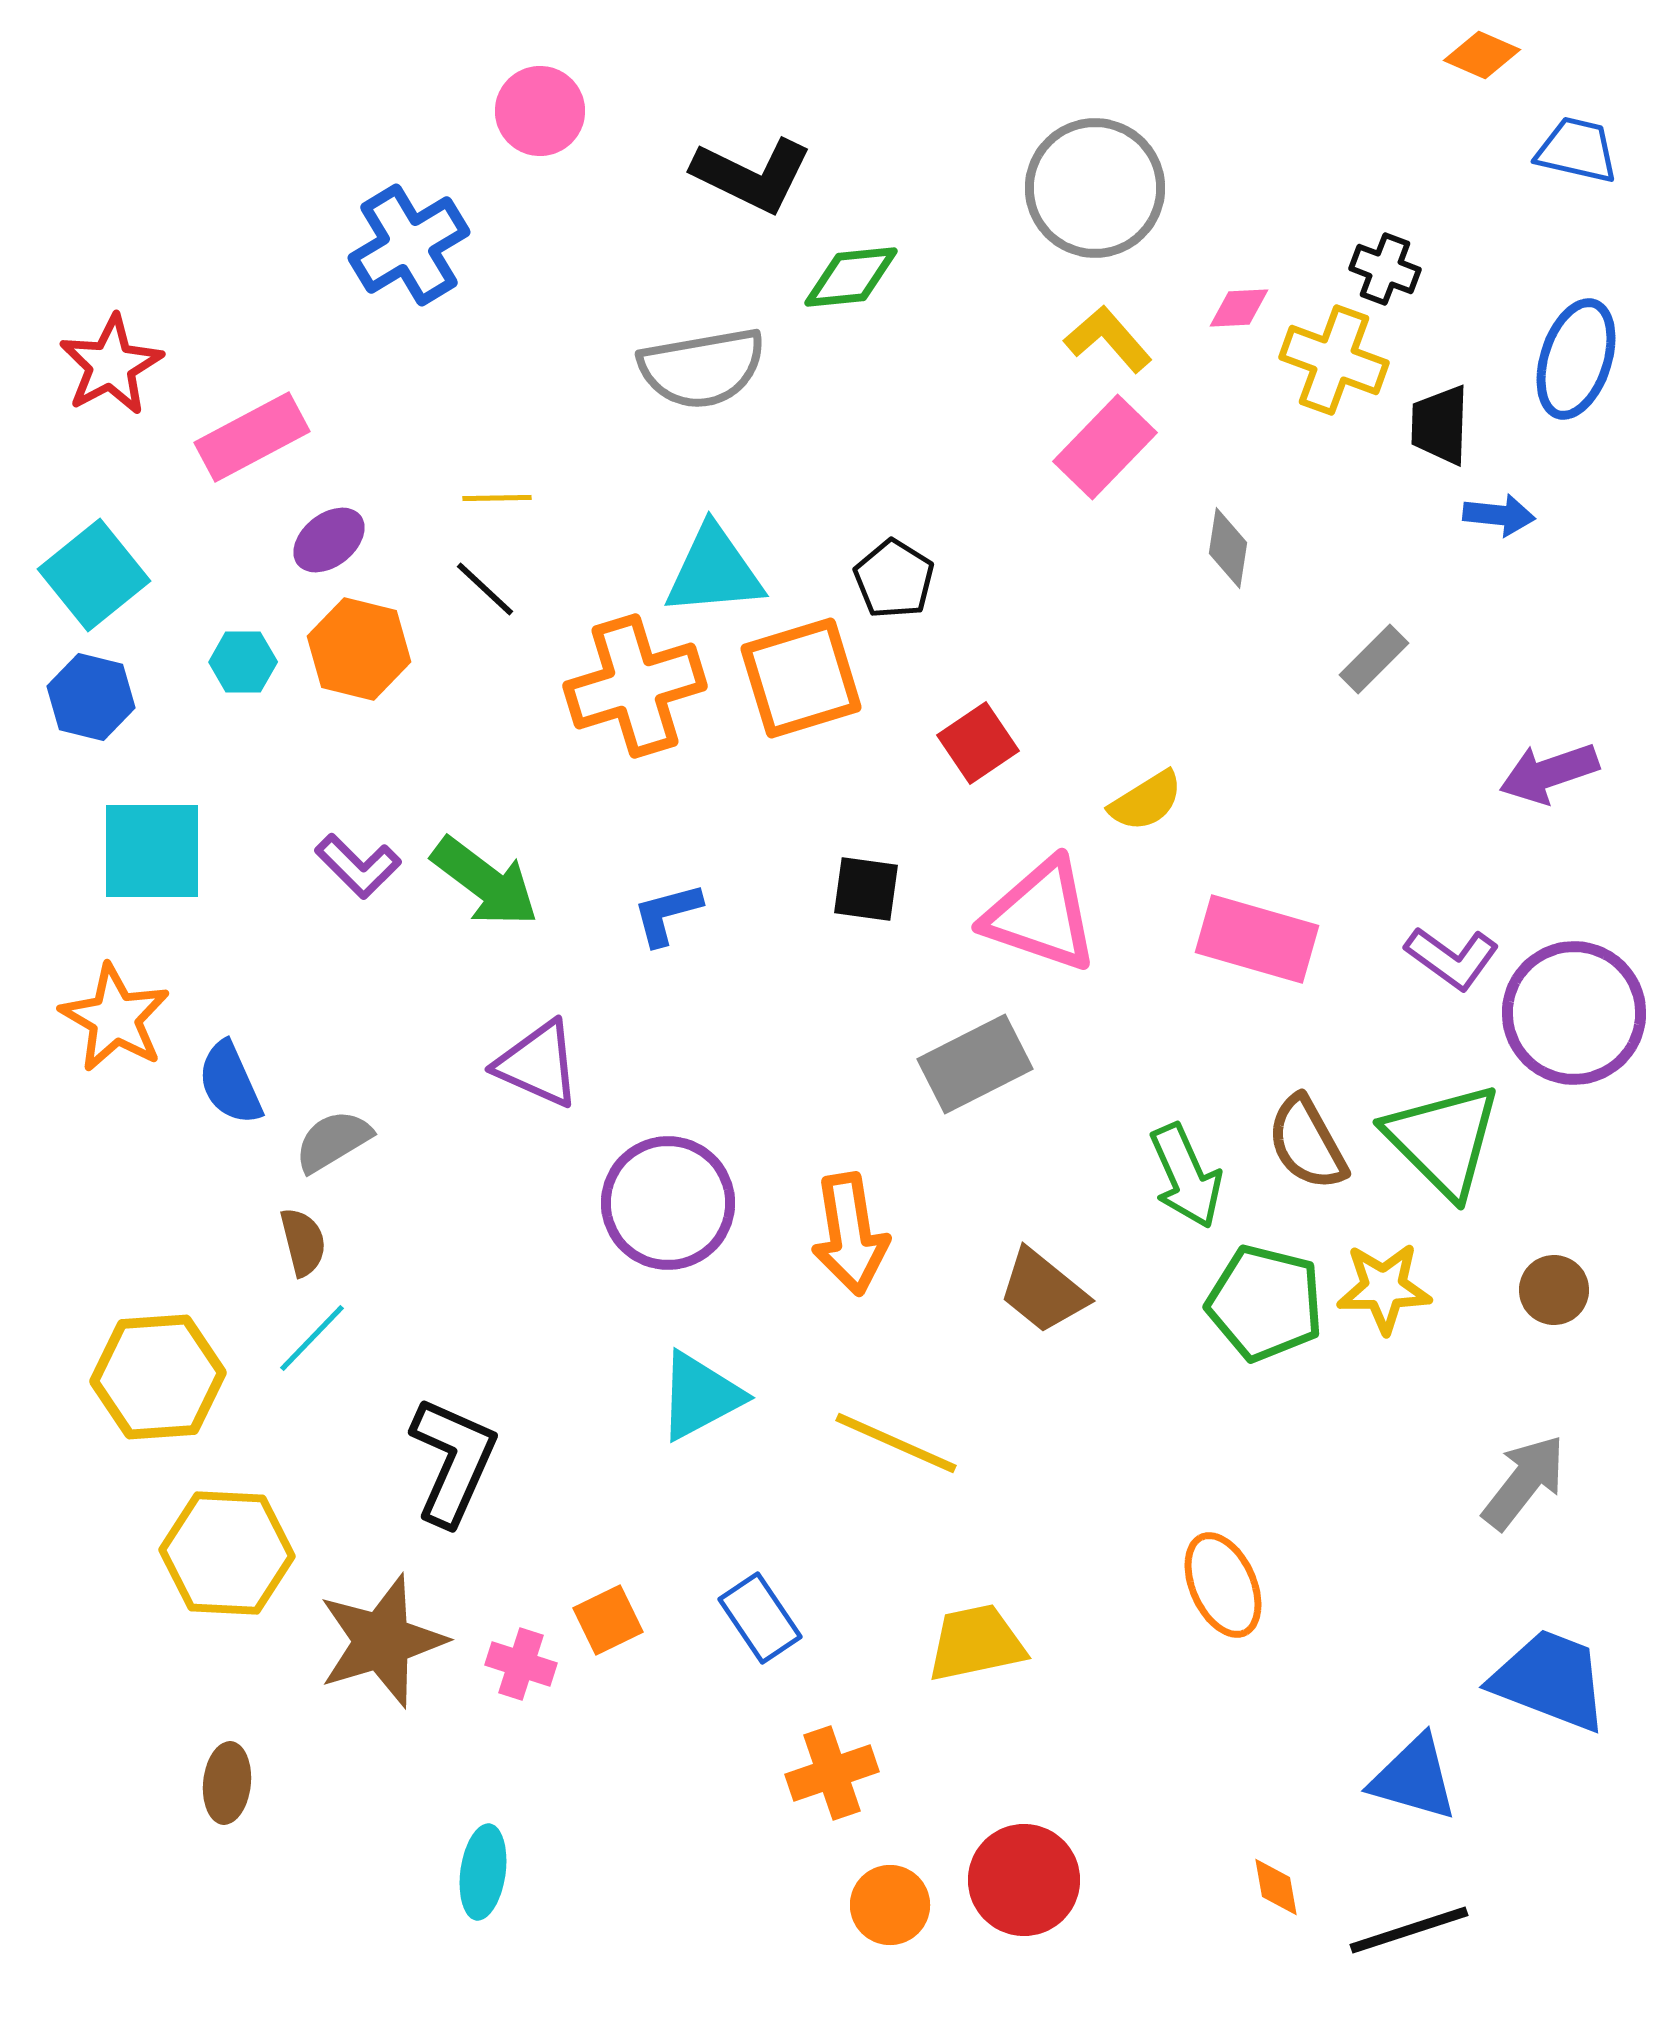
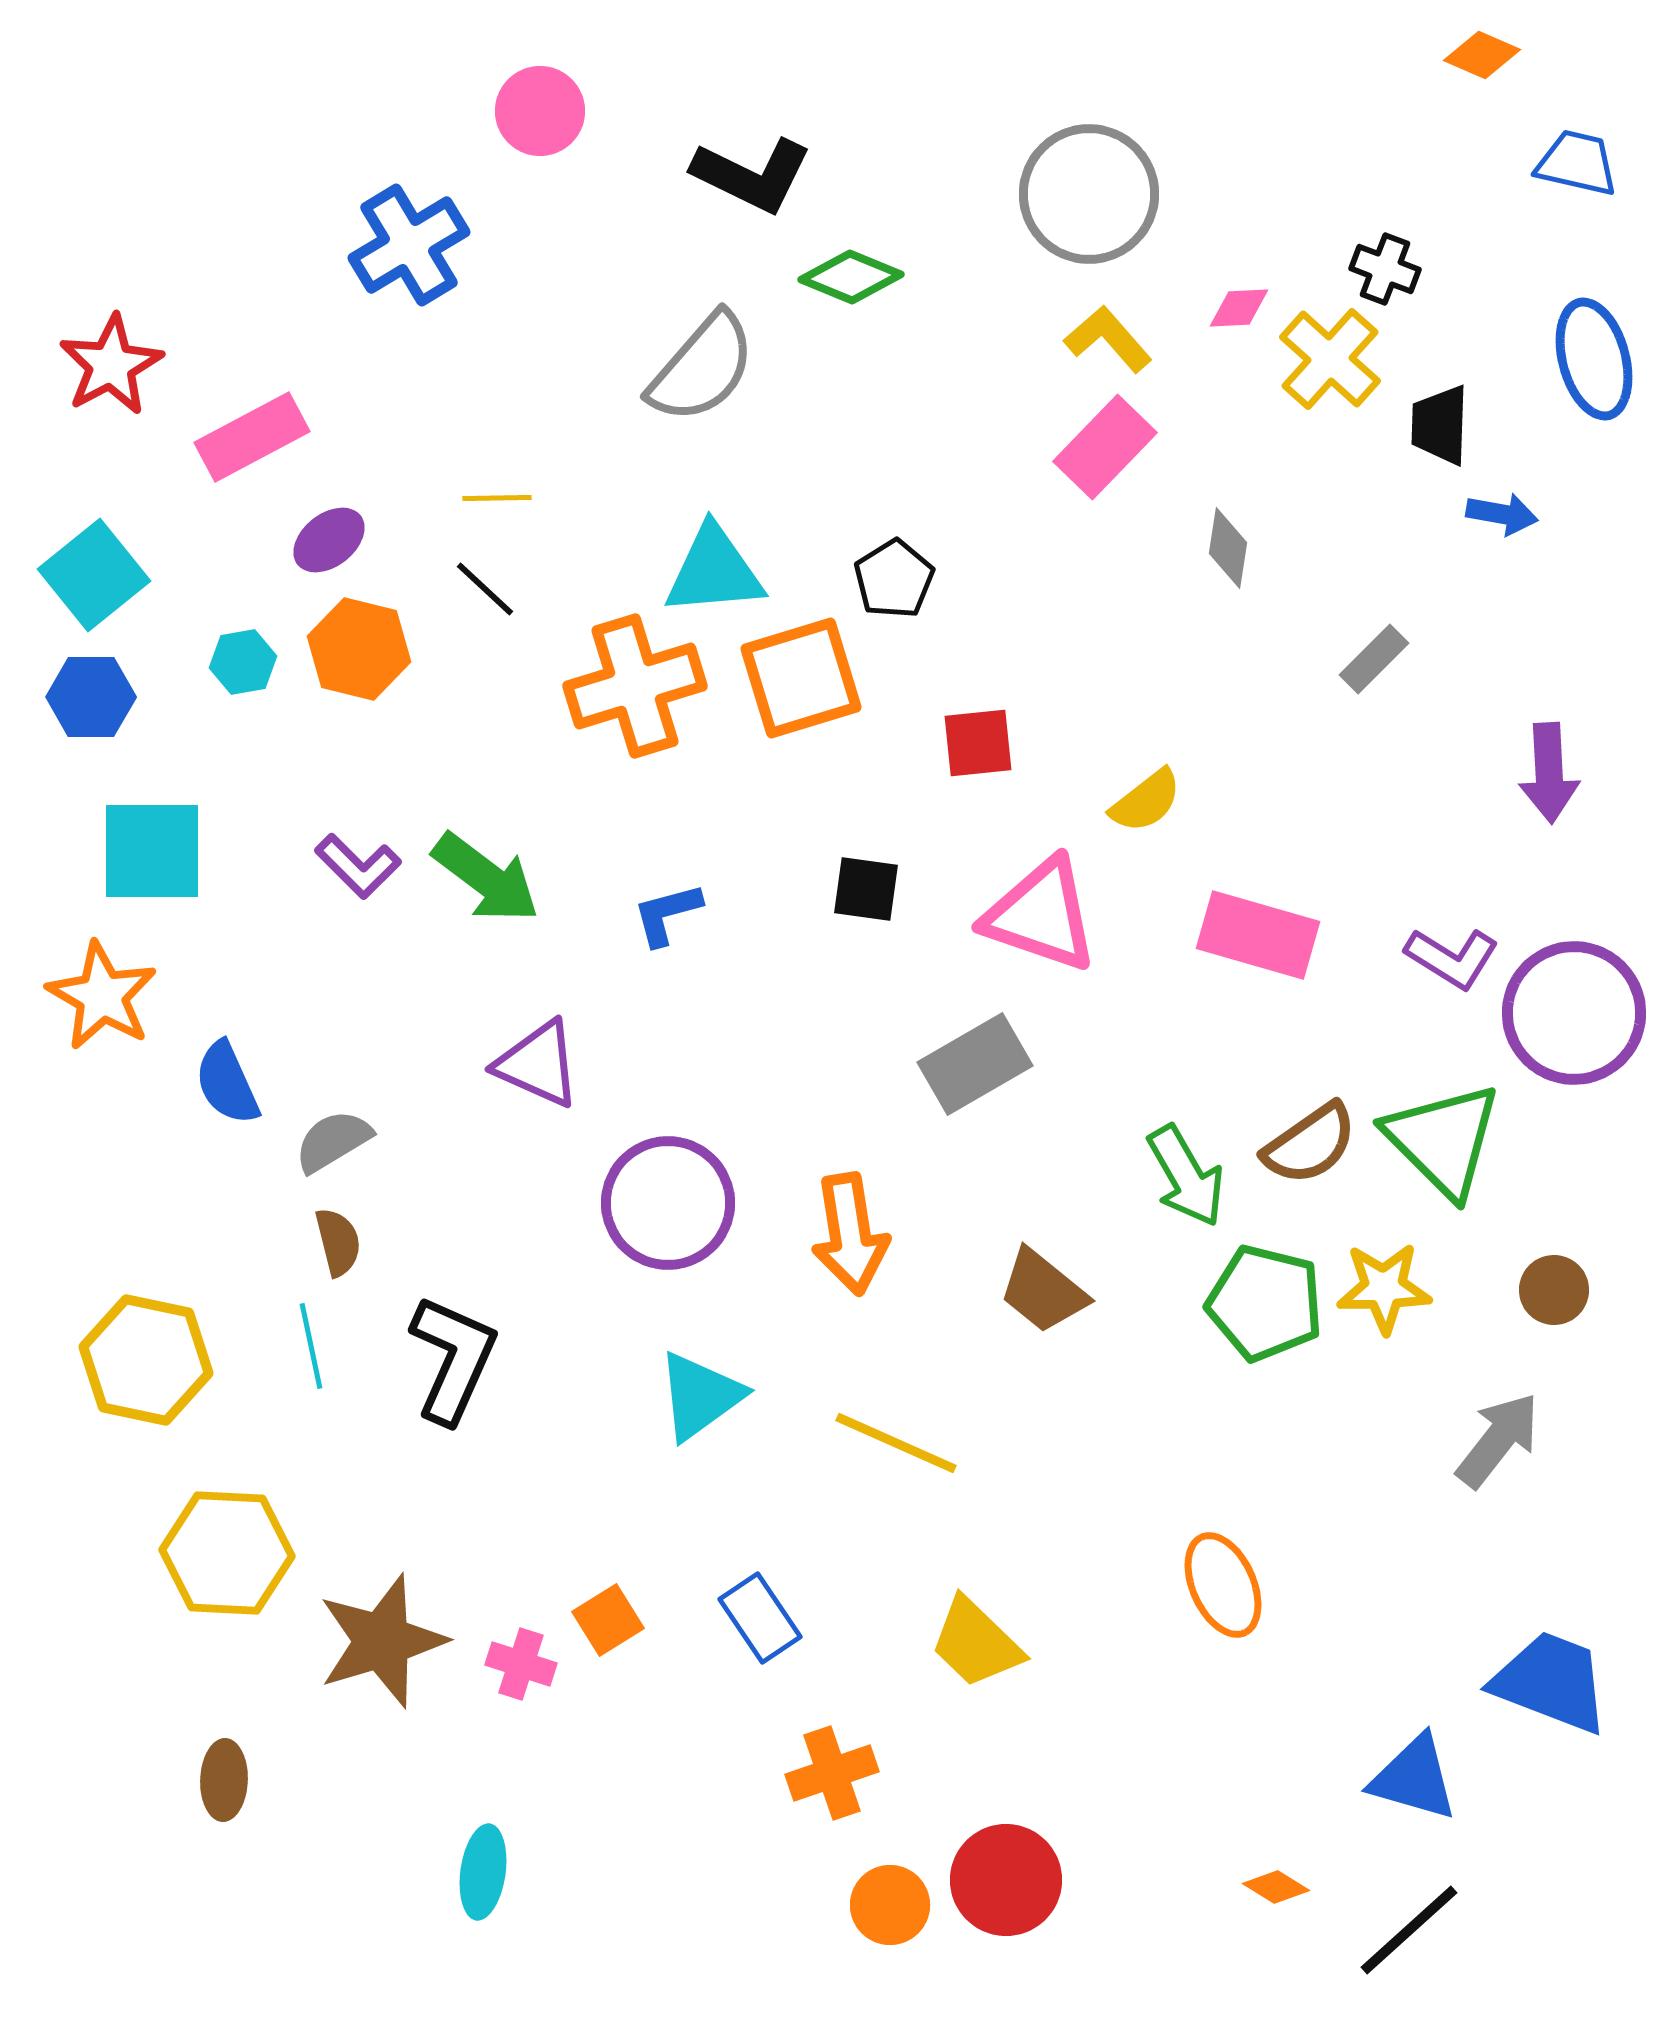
blue trapezoid at (1577, 150): moved 13 px down
gray circle at (1095, 188): moved 6 px left, 6 px down
green diamond at (851, 277): rotated 28 degrees clockwise
blue ellipse at (1576, 359): moved 18 px right; rotated 33 degrees counterclockwise
yellow cross at (1334, 360): moved 4 px left, 1 px up; rotated 22 degrees clockwise
gray semicircle at (702, 368): rotated 39 degrees counterclockwise
blue arrow at (1499, 515): moved 3 px right, 1 px up; rotated 4 degrees clockwise
black pentagon at (894, 579): rotated 8 degrees clockwise
cyan hexagon at (243, 662): rotated 10 degrees counterclockwise
blue hexagon at (91, 697): rotated 14 degrees counterclockwise
red square at (978, 743): rotated 28 degrees clockwise
purple arrow at (1549, 773): rotated 74 degrees counterclockwise
yellow semicircle at (1146, 801): rotated 6 degrees counterclockwise
green arrow at (485, 882): moved 1 px right, 4 px up
pink rectangle at (1257, 939): moved 1 px right, 4 px up
purple L-shape at (1452, 958): rotated 4 degrees counterclockwise
orange star at (115, 1018): moved 13 px left, 22 px up
gray rectangle at (975, 1064): rotated 3 degrees counterclockwise
blue semicircle at (230, 1083): moved 3 px left
brown semicircle at (1307, 1143): moved 3 px right, 1 px down; rotated 96 degrees counterclockwise
green arrow at (1186, 1176): rotated 6 degrees counterclockwise
brown semicircle at (303, 1242): moved 35 px right
cyan line at (312, 1338): moved 1 px left, 8 px down; rotated 56 degrees counterclockwise
yellow hexagon at (158, 1377): moved 12 px left, 17 px up; rotated 16 degrees clockwise
cyan triangle at (700, 1396): rotated 8 degrees counterclockwise
black L-shape at (453, 1461): moved 102 px up
gray arrow at (1524, 1482): moved 26 px left, 42 px up
orange square at (608, 1620): rotated 6 degrees counterclockwise
yellow trapezoid at (976, 1643): rotated 124 degrees counterclockwise
blue trapezoid at (1550, 1680): moved 1 px right, 2 px down
brown ellipse at (227, 1783): moved 3 px left, 3 px up; rotated 4 degrees counterclockwise
red circle at (1024, 1880): moved 18 px left
orange diamond at (1276, 1887): rotated 48 degrees counterclockwise
black line at (1409, 1930): rotated 24 degrees counterclockwise
